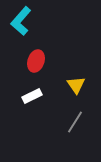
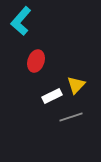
yellow triangle: rotated 18 degrees clockwise
white rectangle: moved 20 px right
gray line: moved 4 px left, 5 px up; rotated 40 degrees clockwise
